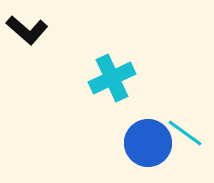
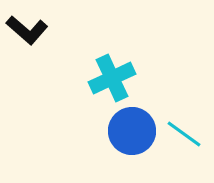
cyan line: moved 1 px left, 1 px down
blue circle: moved 16 px left, 12 px up
